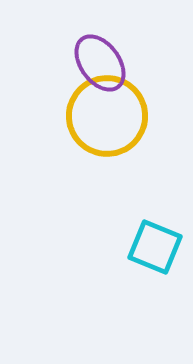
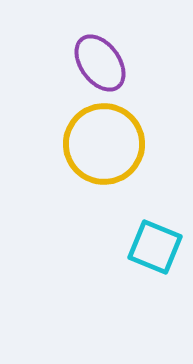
yellow circle: moved 3 px left, 28 px down
